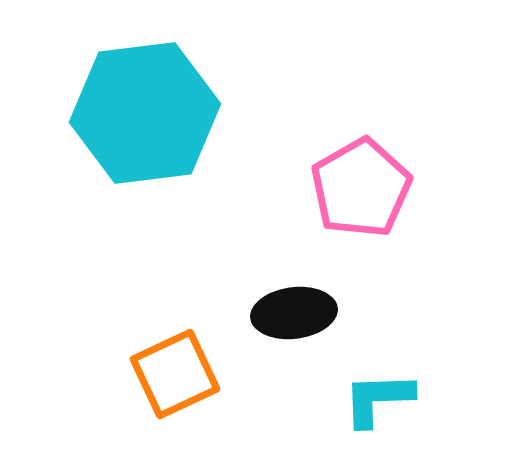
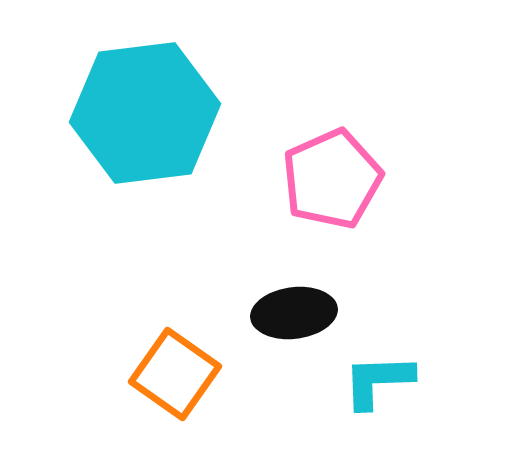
pink pentagon: moved 29 px left, 9 px up; rotated 6 degrees clockwise
orange square: rotated 30 degrees counterclockwise
cyan L-shape: moved 18 px up
